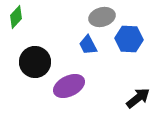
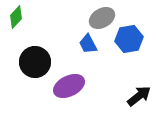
gray ellipse: moved 1 px down; rotated 15 degrees counterclockwise
blue hexagon: rotated 12 degrees counterclockwise
blue trapezoid: moved 1 px up
black arrow: moved 1 px right, 2 px up
